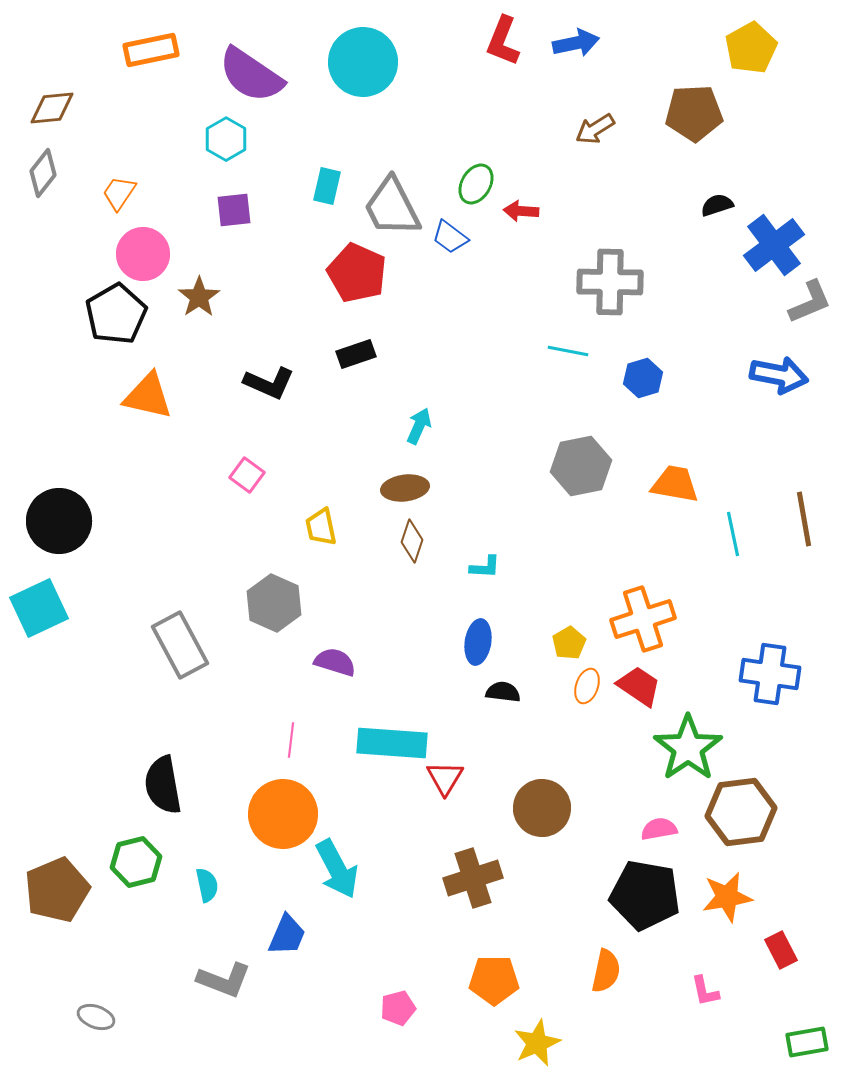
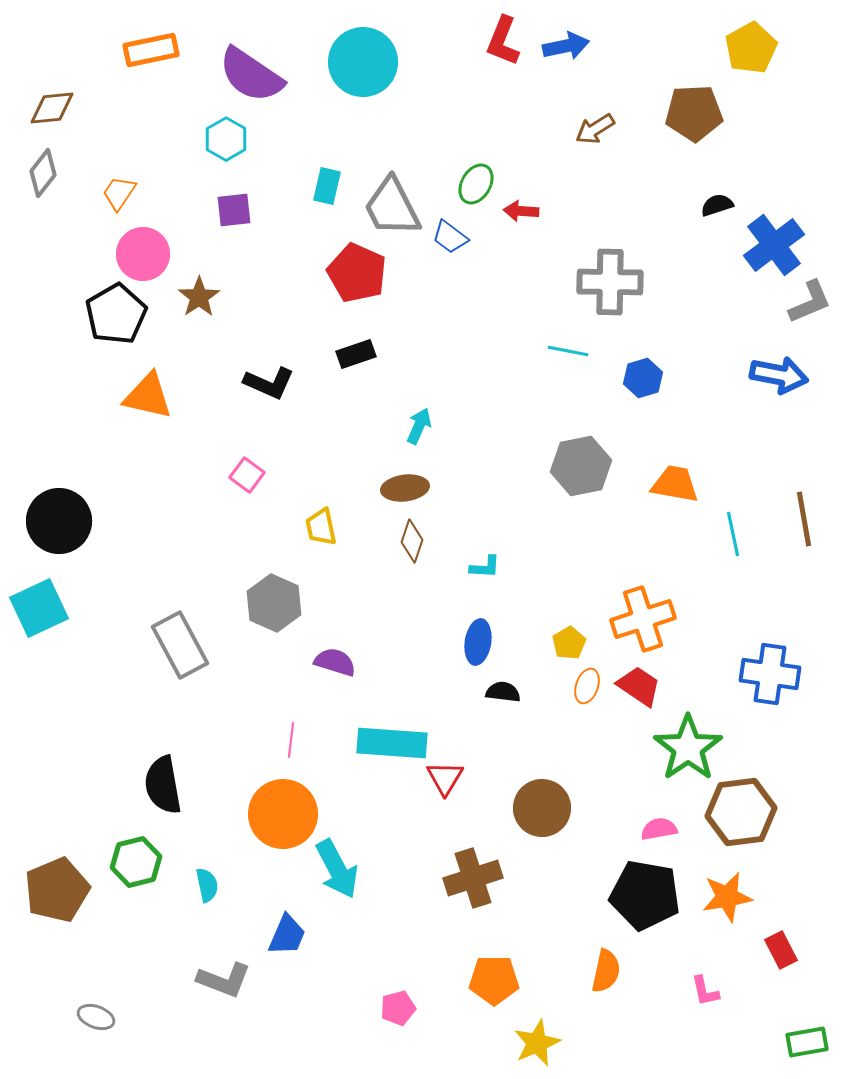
blue arrow at (576, 43): moved 10 px left, 3 px down
